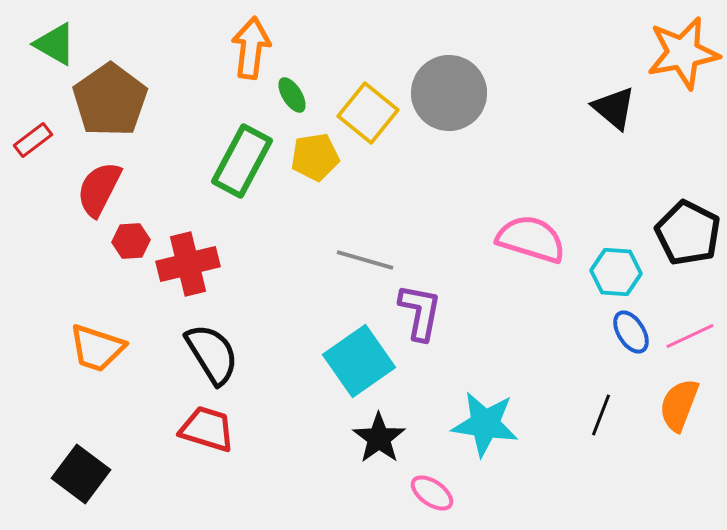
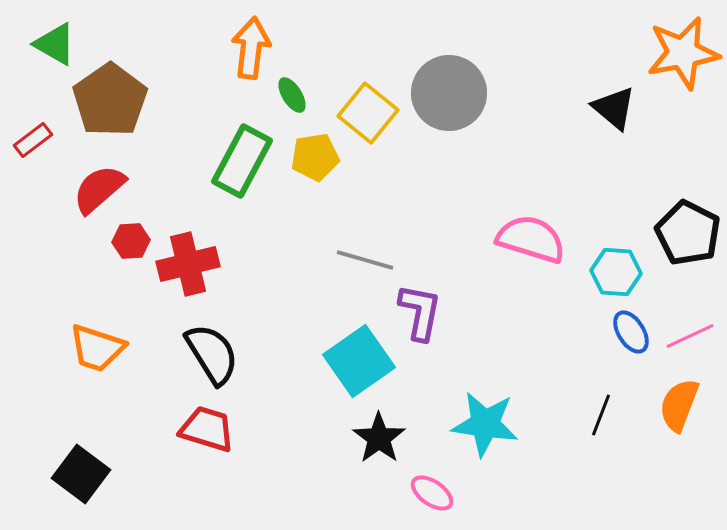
red semicircle: rotated 22 degrees clockwise
